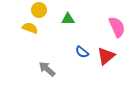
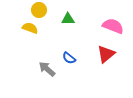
pink semicircle: moved 4 px left, 1 px up; rotated 45 degrees counterclockwise
blue semicircle: moved 13 px left, 6 px down
red triangle: moved 2 px up
